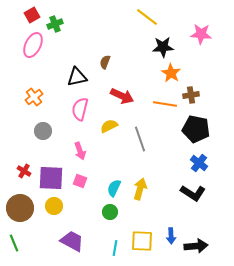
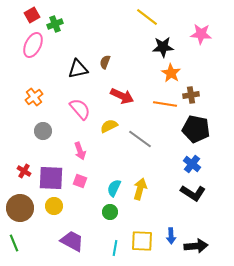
black triangle: moved 1 px right, 8 px up
pink semicircle: rotated 125 degrees clockwise
gray line: rotated 35 degrees counterclockwise
blue cross: moved 7 px left, 1 px down
